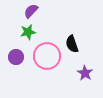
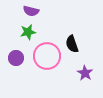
purple semicircle: rotated 119 degrees counterclockwise
purple circle: moved 1 px down
